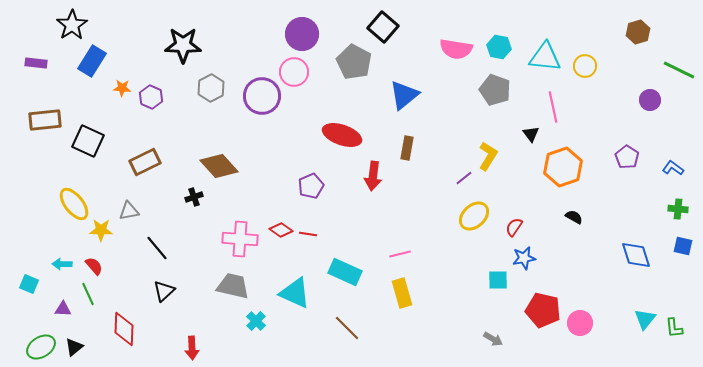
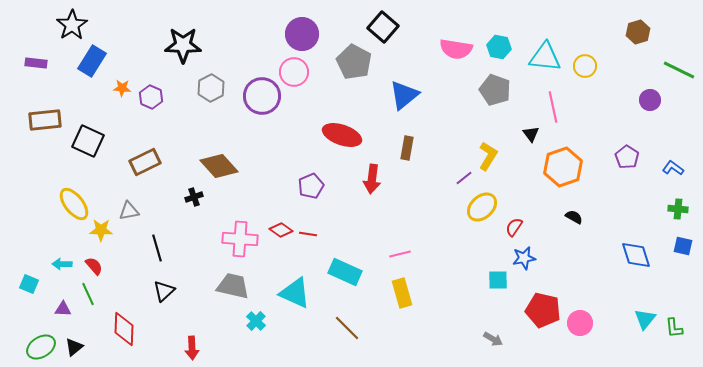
red arrow at (373, 176): moved 1 px left, 3 px down
yellow ellipse at (474, 216): moved 8 px right, 9 px up
black line at (157, 248): rotated 24 degrees clockwise
